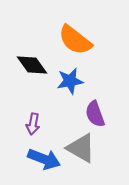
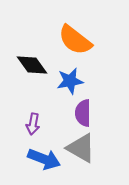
purple semicircle: moved 12 px left, 1 px up; rotated 20 degrees clockwise
